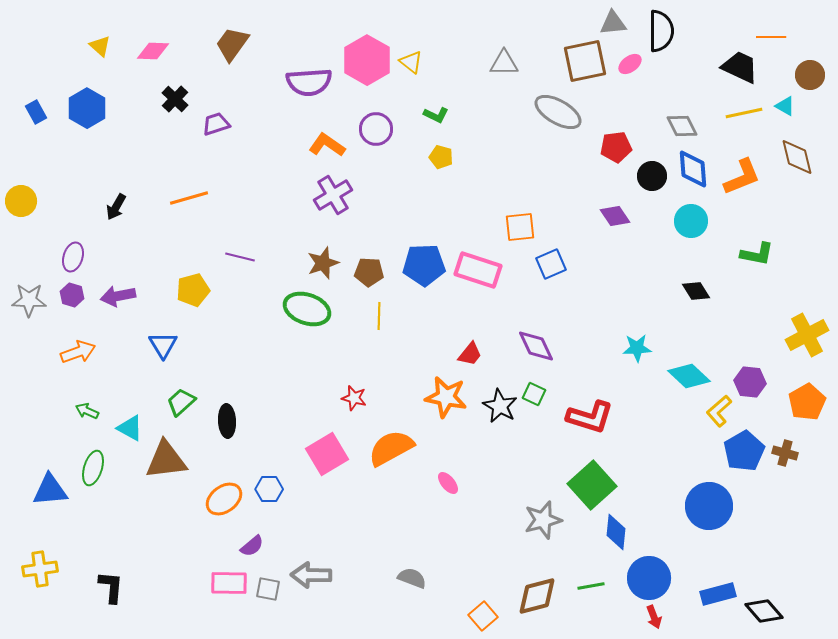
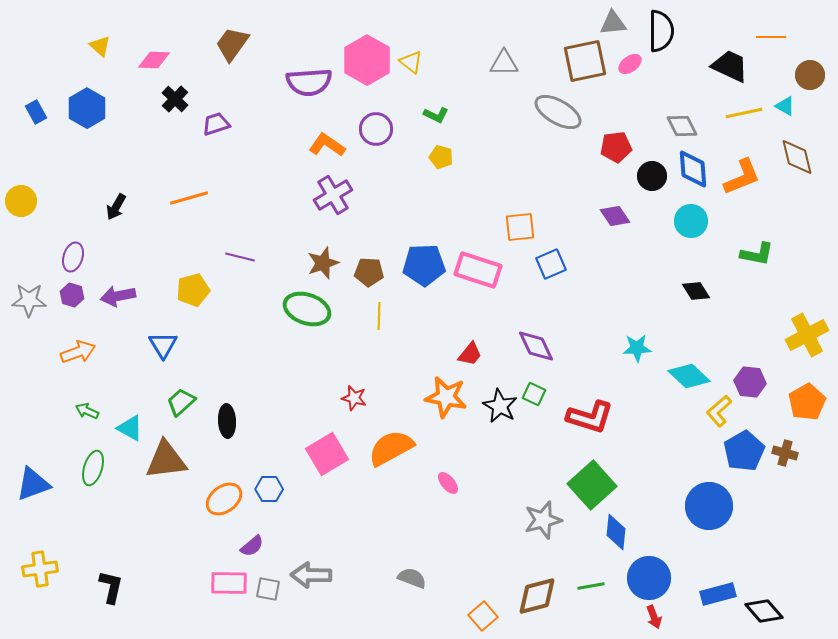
pink diamond at (153, 51): moved 1 px right, 9 px down
black trapezoid at (740, 67): moved 10 px left, 1 px up
blue triangle at (50, 490): moved 17 px left, 6 px up; rotated 15 degrees counterclockwise
black L-shape at (111, 587): rotated 8 degrees clockwise
